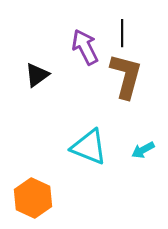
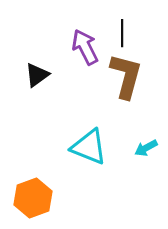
cyan arrow: moved 3 px right, 2 px up
orange hexagon: rotated 15 degrees clockwise
